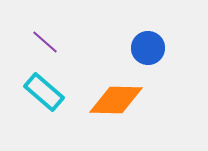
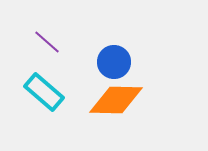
purple line: moved 2 px right
blue circle: moved 34 px left, 14 px down
